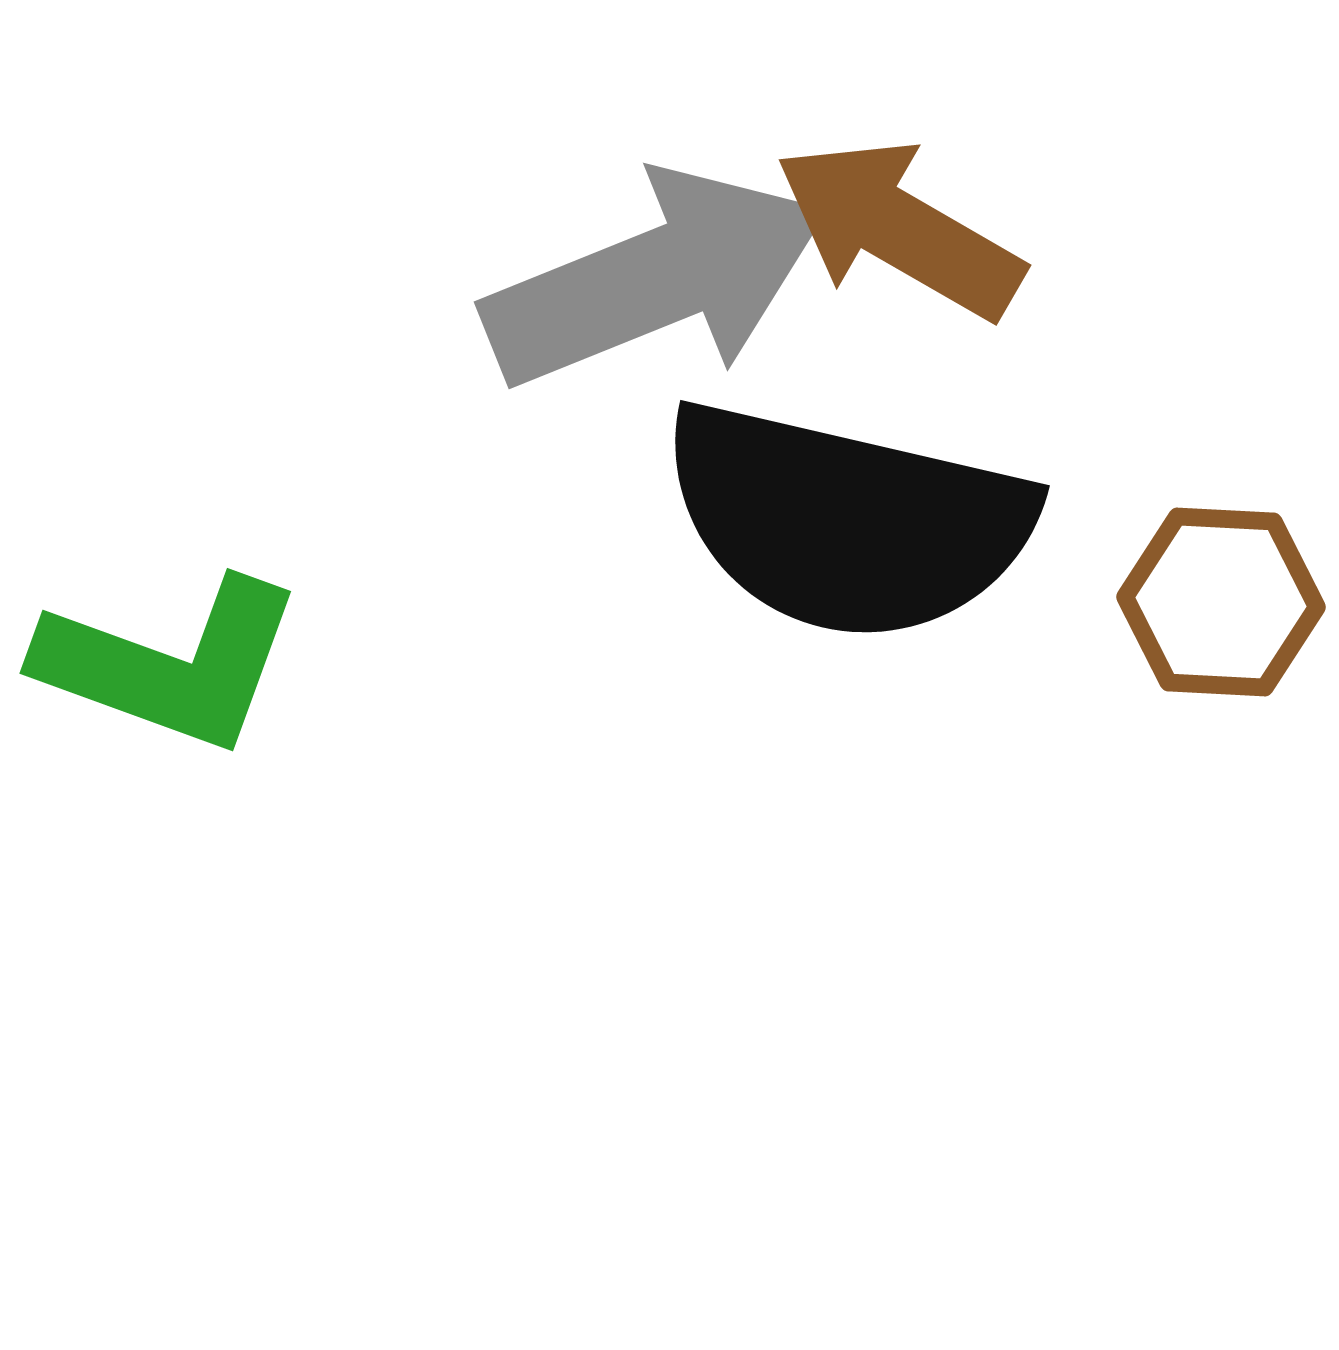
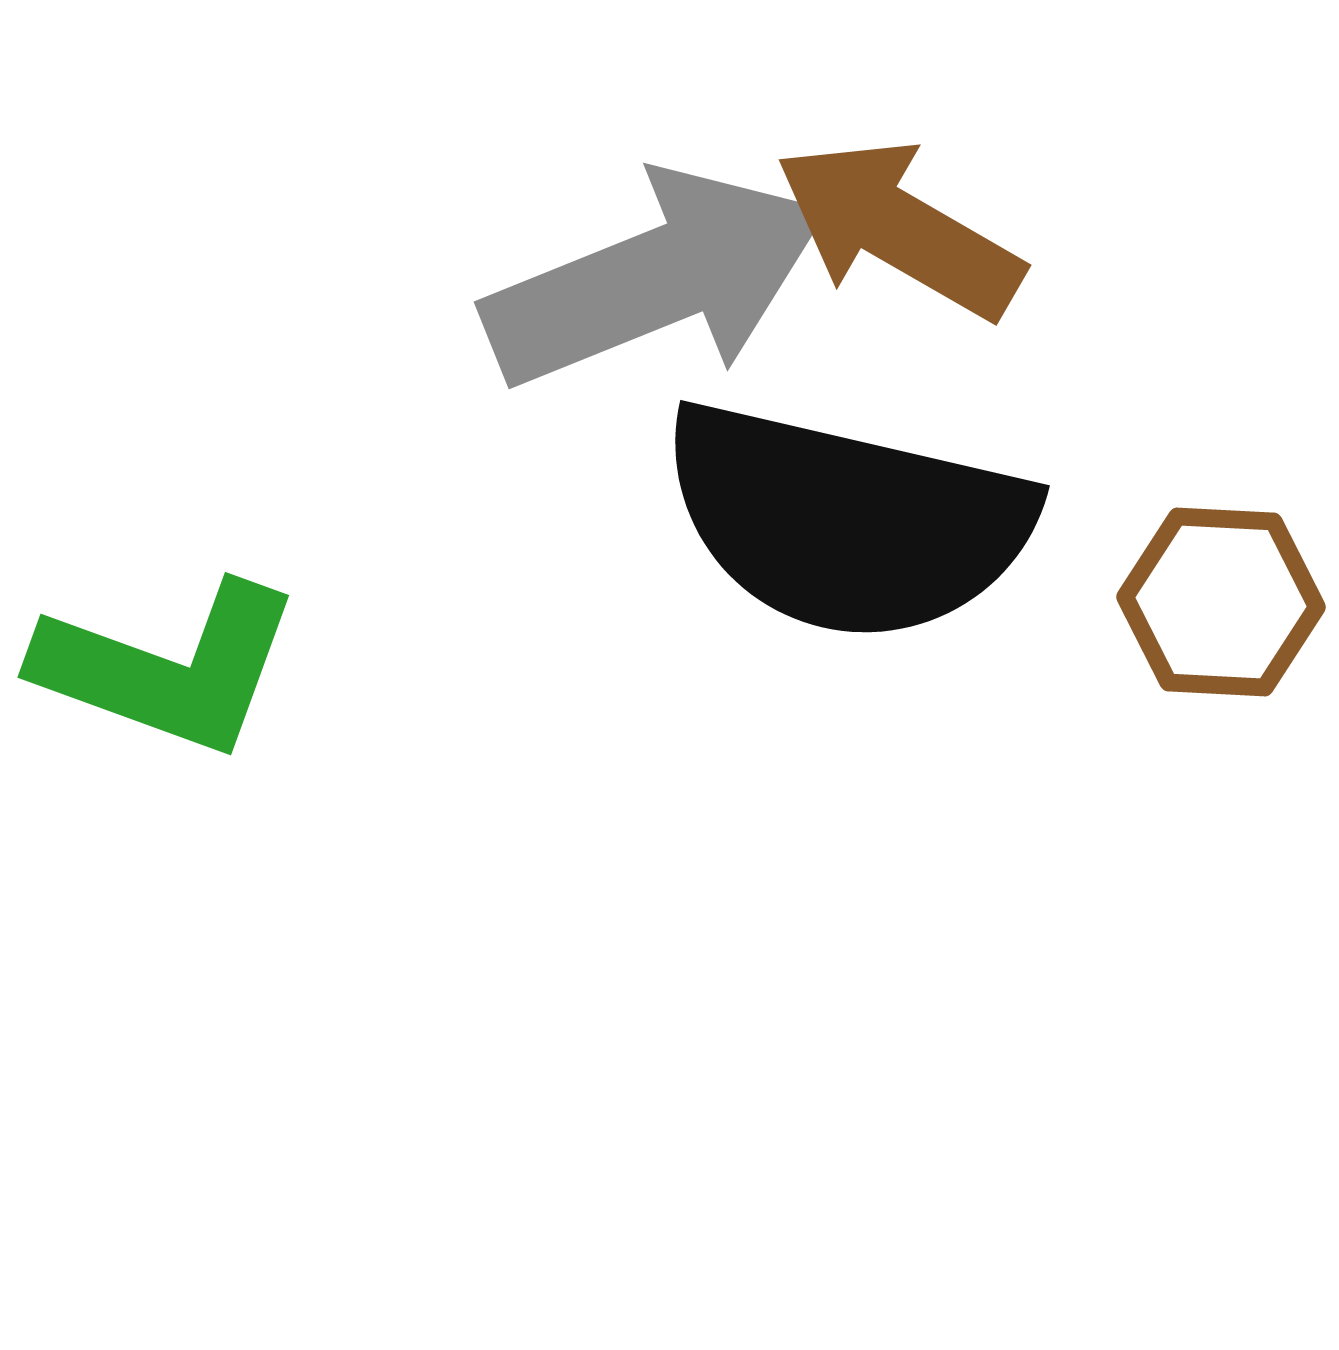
green L-shape: moved 2 px left, 4 px down
